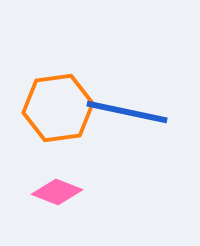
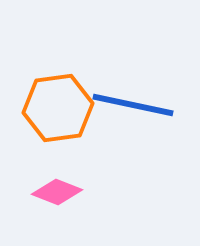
blue line: moved 6 px right, 7 px up
